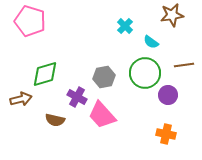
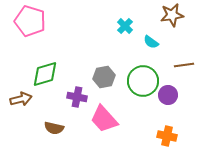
green circle: moved 2 px left, 8 px down
purple cross: rotated 18 degrees counterclockwise
pink trapezoid: moved 2 px right, 4 px down
brown semicircle: moved 1 px left, 8 px down
orange cross: moved 1 px right, 2 px down
